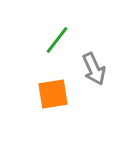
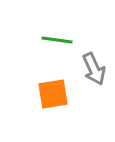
green line: rotated 60 degrees clockwise
